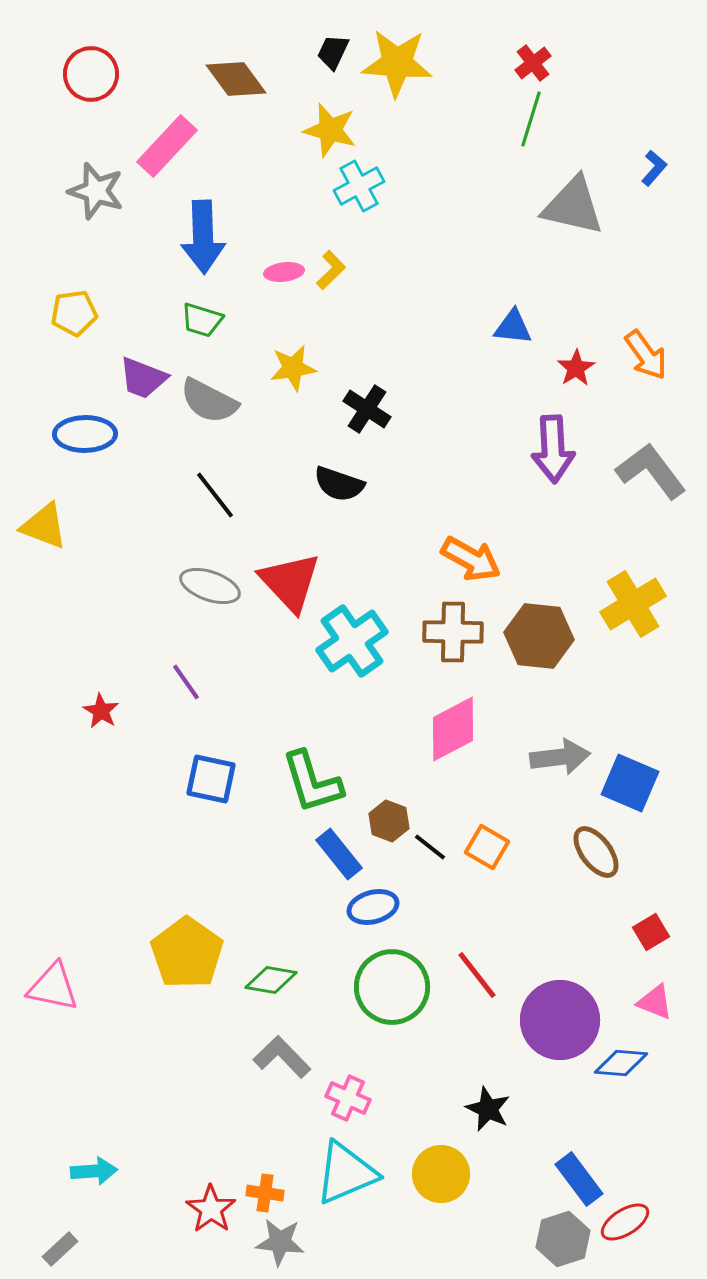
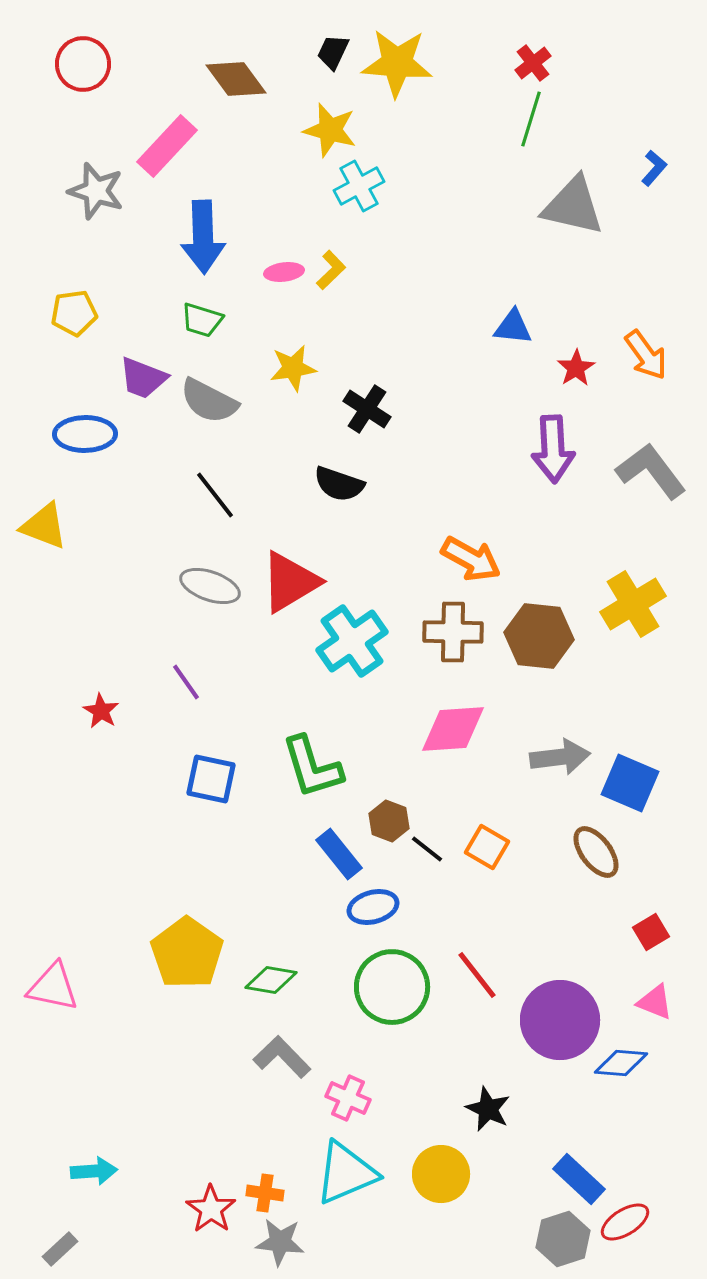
red circle at (91, 74): moved 8 px left, 10 px up
red triangle at (290, 582): rotated 42 degrees clockwise
pink diamond at (453, 729): rotated 24 degrees clockwise
green L-shape at (312, 782): moved 15 px up
black line at (430, 847): moved 3 px left, 2 px down
blue rectangle at (579, 1179): rotated 10 degrees counterclockwise
